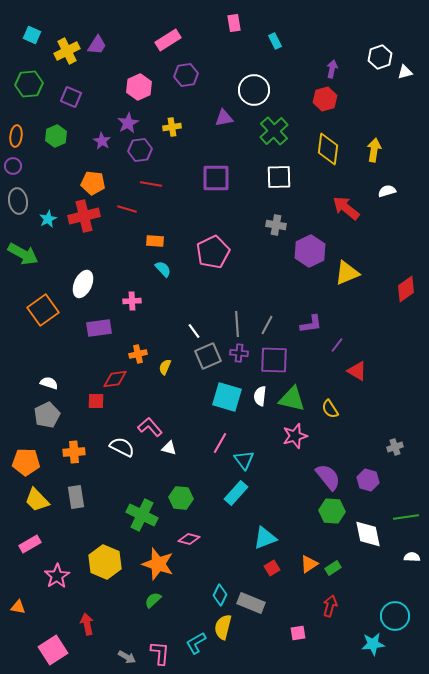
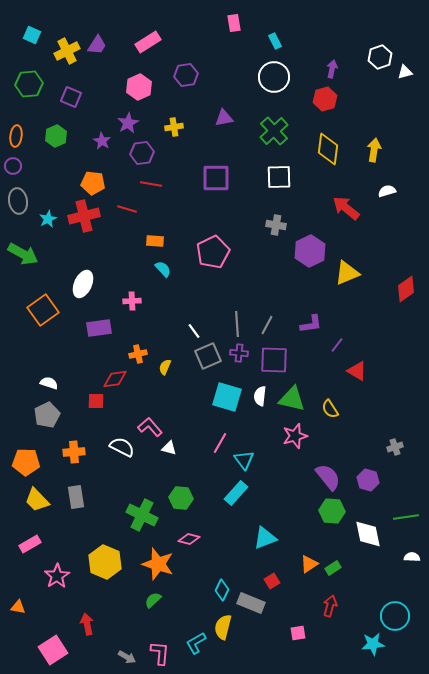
pink rectangle at (168, 40): moved 20 px left, 2 px down
white circle at (254, 90): moved 20 px right, 13 px up
yellow cross at (172, 127): moved 2 px right
purple hexagon at (140, 150): moved 2 px right, 3 px down
red square at (272, 568): moved 13 px down
cyan diamond at (220, 595): moved 2 px right, 5 px up
